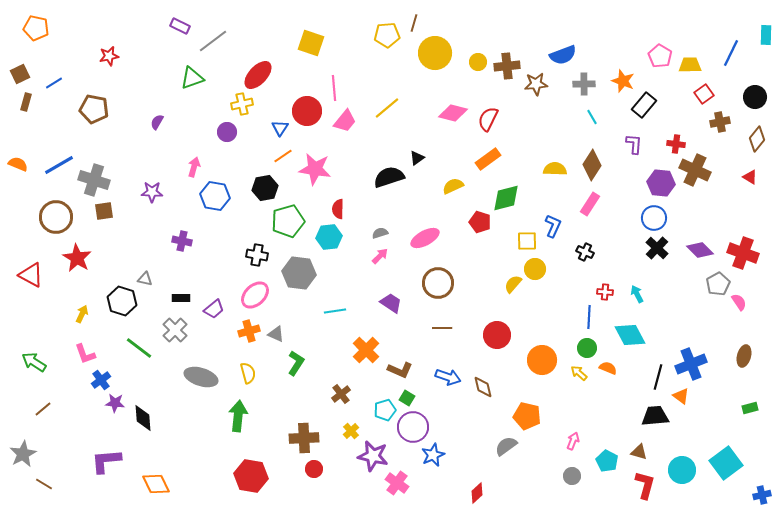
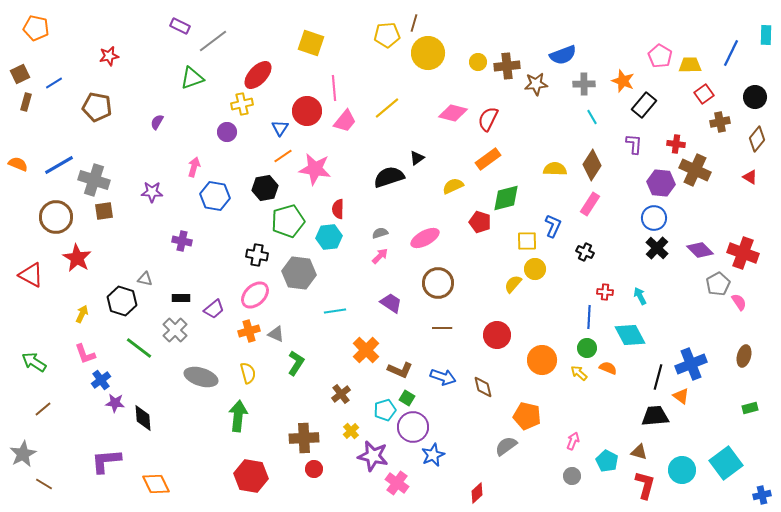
yellow circle at (435, 53): moved 7 px left
brown pentagon at (94, 109): moved 3 px right, 2 px up
cyan arrow at (637, 294): moved 3 px right, 2 px down
blue arrow at (448, 377): moved 5 px left
